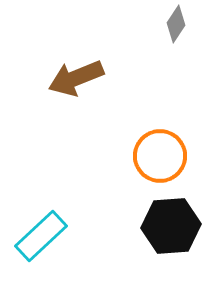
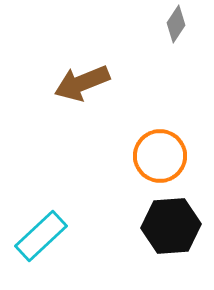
brown arrow: moved 6 px right, 5 px down
